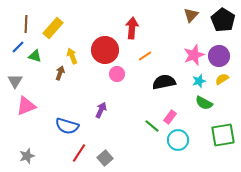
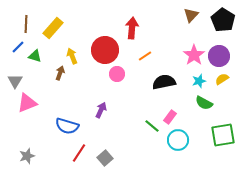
pink star: rotated 15 degrees counterclockwise
pink triangle: moved 1 px right, 3 px up
